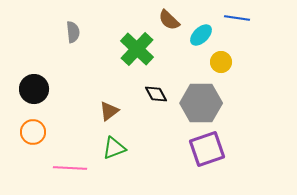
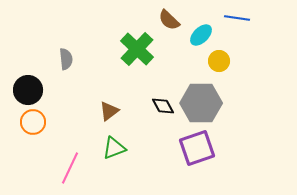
gray semicircle: moved 7 px left, 27 px down
yellow circle: moved 2 px left, 1 px up
black circle: moved 6 px left, 1 px down
black diamond: moved 7 px right, 12 px down
orange circle: moved 10 px up
purple square: moved 10 px left, 1 px up
pink line: rotated 68 degrees counterclockwise
